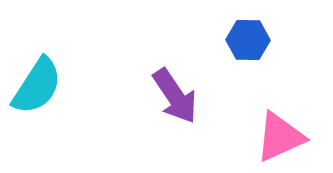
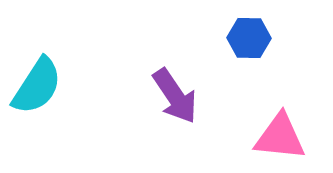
blue hexagon: moved 1 px right, 2 px up
pink triangle: rotated 30 degrees clockwise
